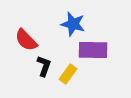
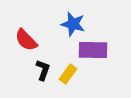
black L-shape: moved 1 px left, 4 px down
